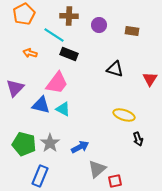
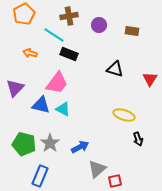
brown cross: rotated 12 degrees counterclockwise
